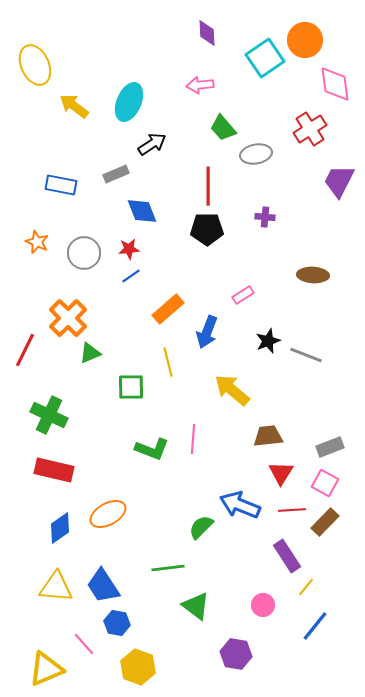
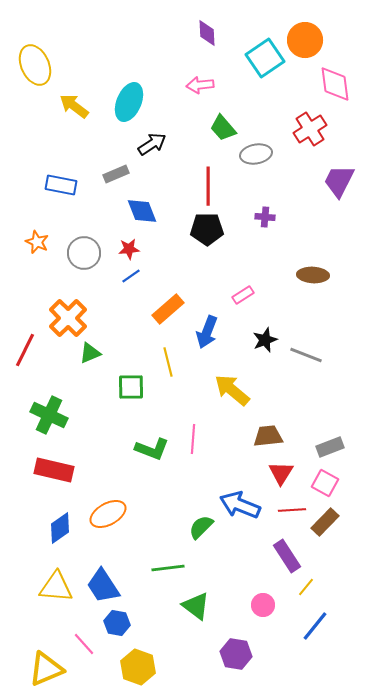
black star at (268, 341): moved 3 px left, 1 px up
